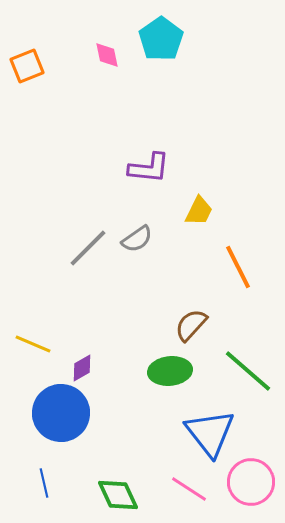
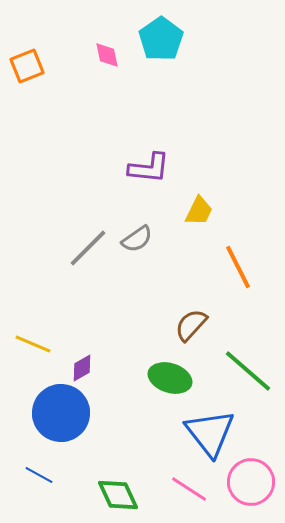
green ellipse: moved 7 px down; rotated 24 degrees clockwise
blue line: moved 5 px left, 8 px up; rotated 48 degrees counterclockwise
